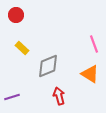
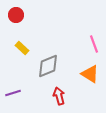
purple line: moved 1 px right, 4 px up
